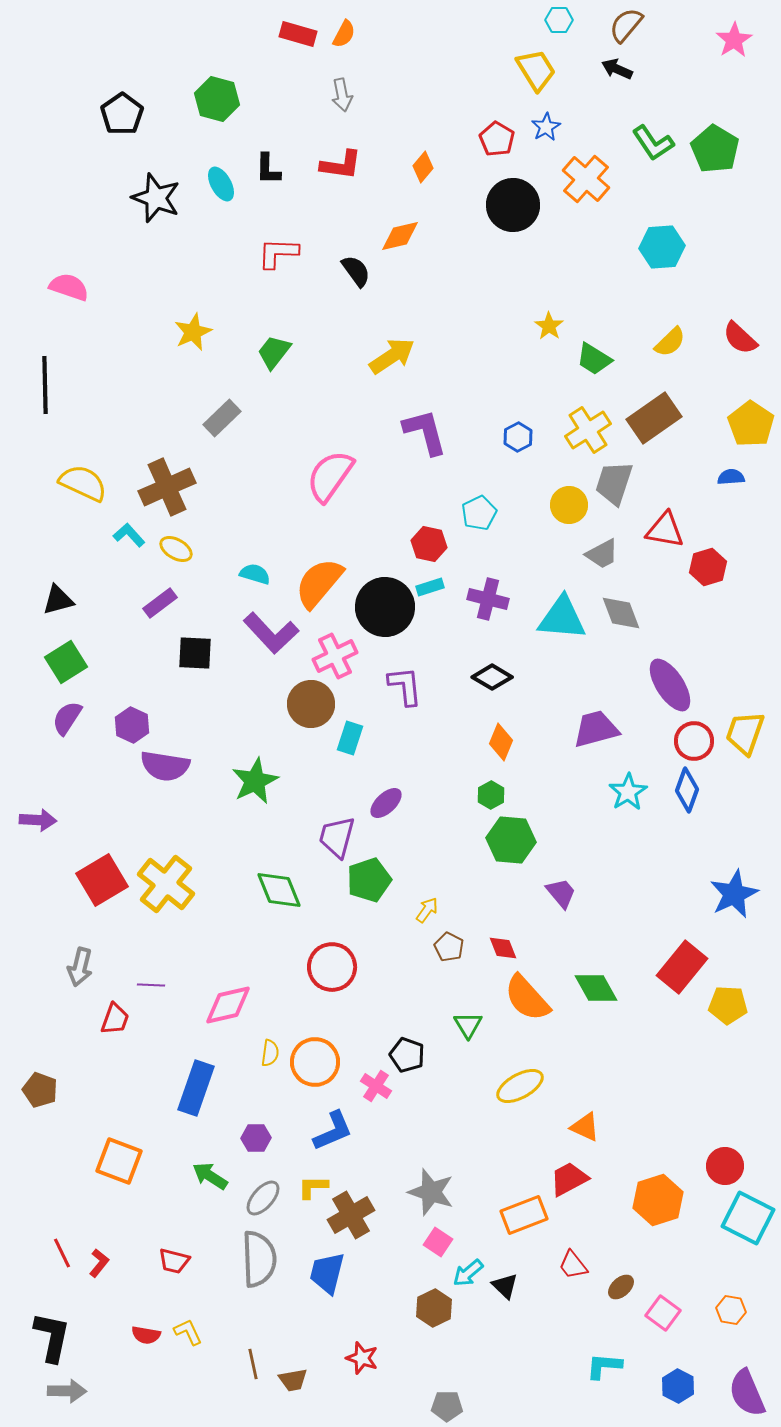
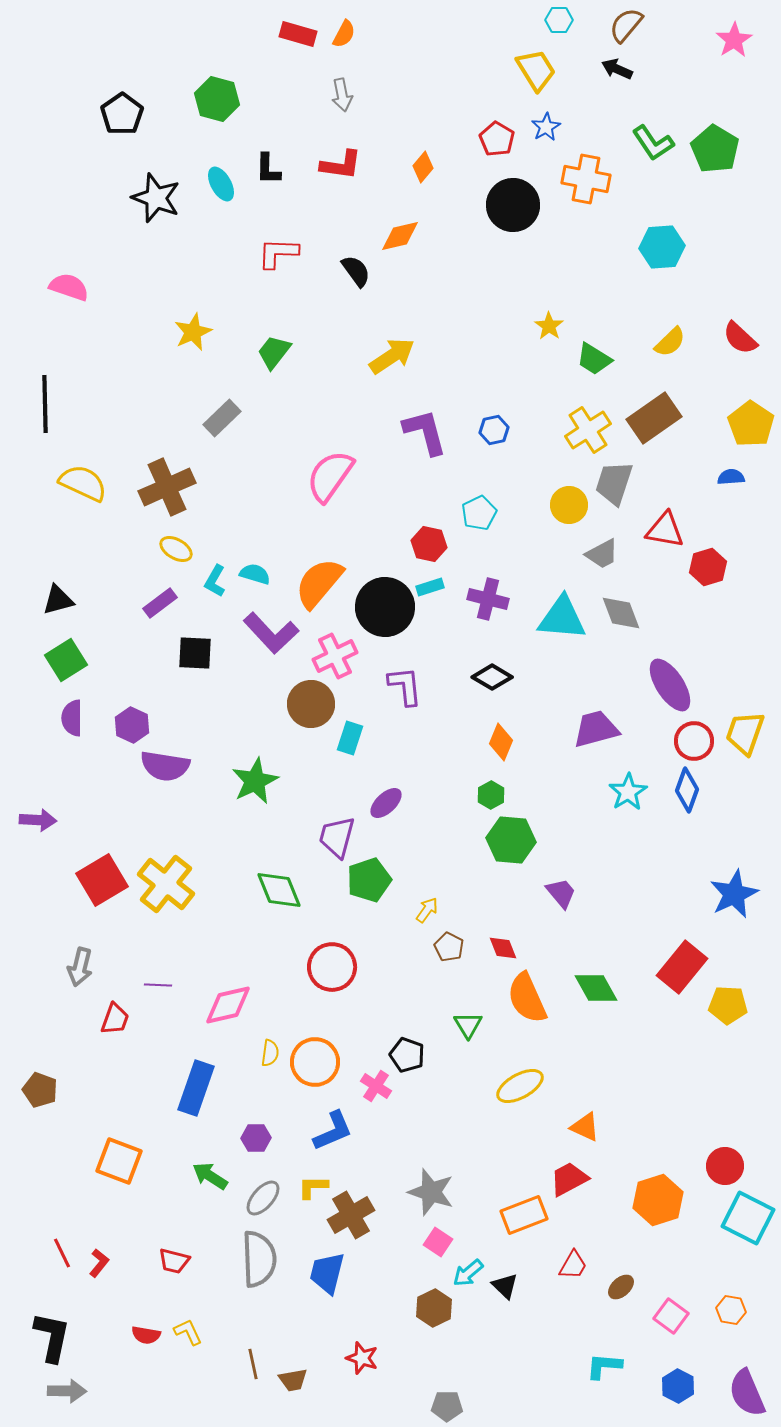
orange cross at (586, 179): rotated 30 degrees counterclockwise
black line at (45, 385): moved 19 px down
blue hexagon at (518, 437): moved 24 px left, 7 px up; rotated 16 degrees clockwise
cyan L-shape at (129, 535): moved 86 px right, 46 px down; rotated 108 degrees counterclockwise
green square at (66, 662): moved 2 px up
purple semicircle at (67, 718): moved 5 px right; rotated 33 degrees counterclockwise
purple line at (151, 985): moved 7 px right
orange semicircle at (527, 998): rotated 18 degrees clockwise
red trapezoid at (573, 1265): rotated 112 degrees counterclockwise
pink square at (663, 1313): moved 8 px right, 3 px down
